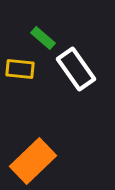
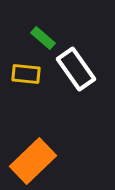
yellow rectangle: moved 6 px right, 5 px down
